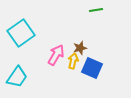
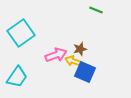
green line: rotated 32 degrees clockwise
brown star: moved 1 px down
pink arrow: rotated 40 degrees clockwise
yellow arrow: rotated 84 degrees counterclockwise
blue square: moved 7 px left, 4 px down
